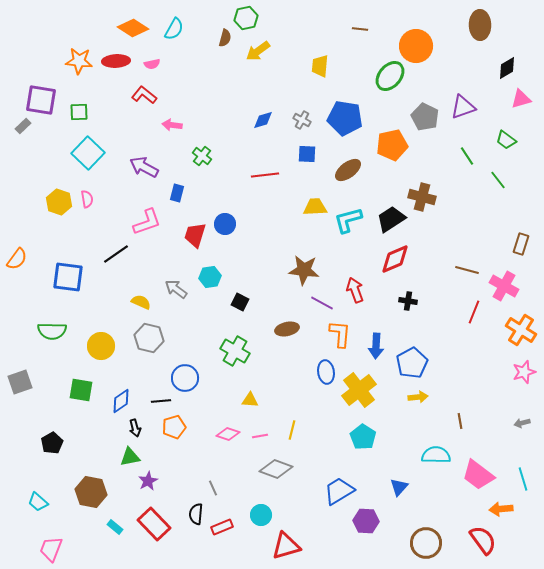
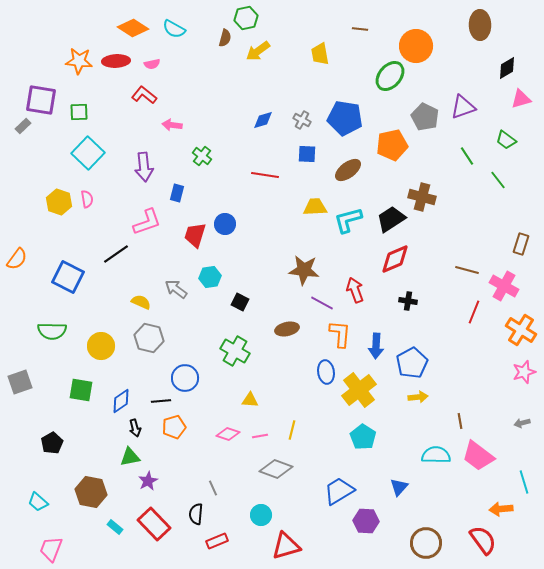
cyan semicircle at (174, 29): rotated 90 degrees clockwise
yellow trapezoid at (320, 66): moved 12 px up; rotated 15 degrees counterclockwise
purple arrow at (144, 167): rotated 124 degrees counterclockwise
red line at (265, 175): rotated 16 degrees clockwise
blue square at (68, 277): rotated 20 degrees clockwise
pink trapezoid at (478, 475): moved 19 px up
cyan line at (523, 479): moved 1 px right, 3 px down
red rectangle at (222, 527): moved 5 px left, 14 px down
